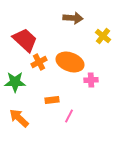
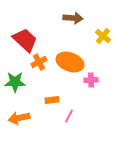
orange arrow: rotated 55 degrees counterclockwise
